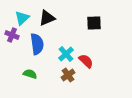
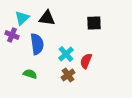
black triangle: rotated 30 degrees clockwise
red semicircle: rotated 112 degrees counterclockwise
